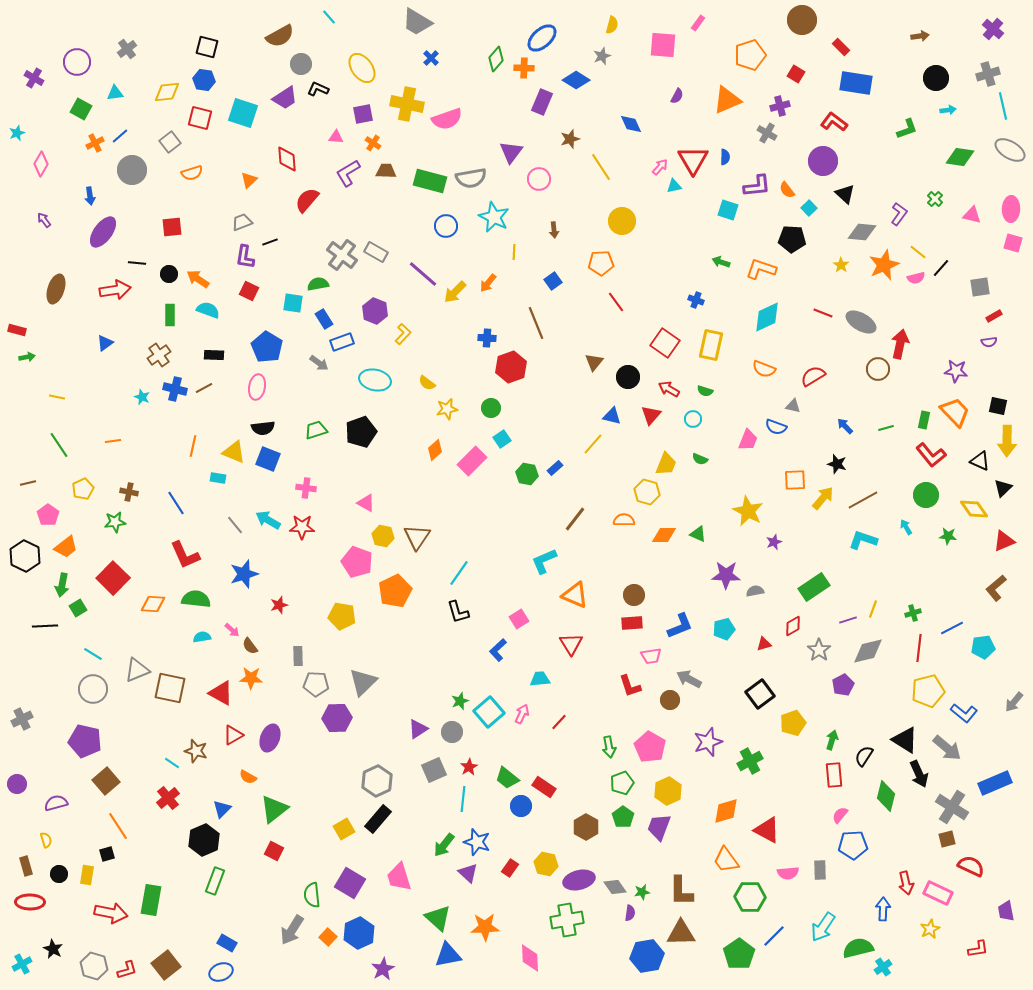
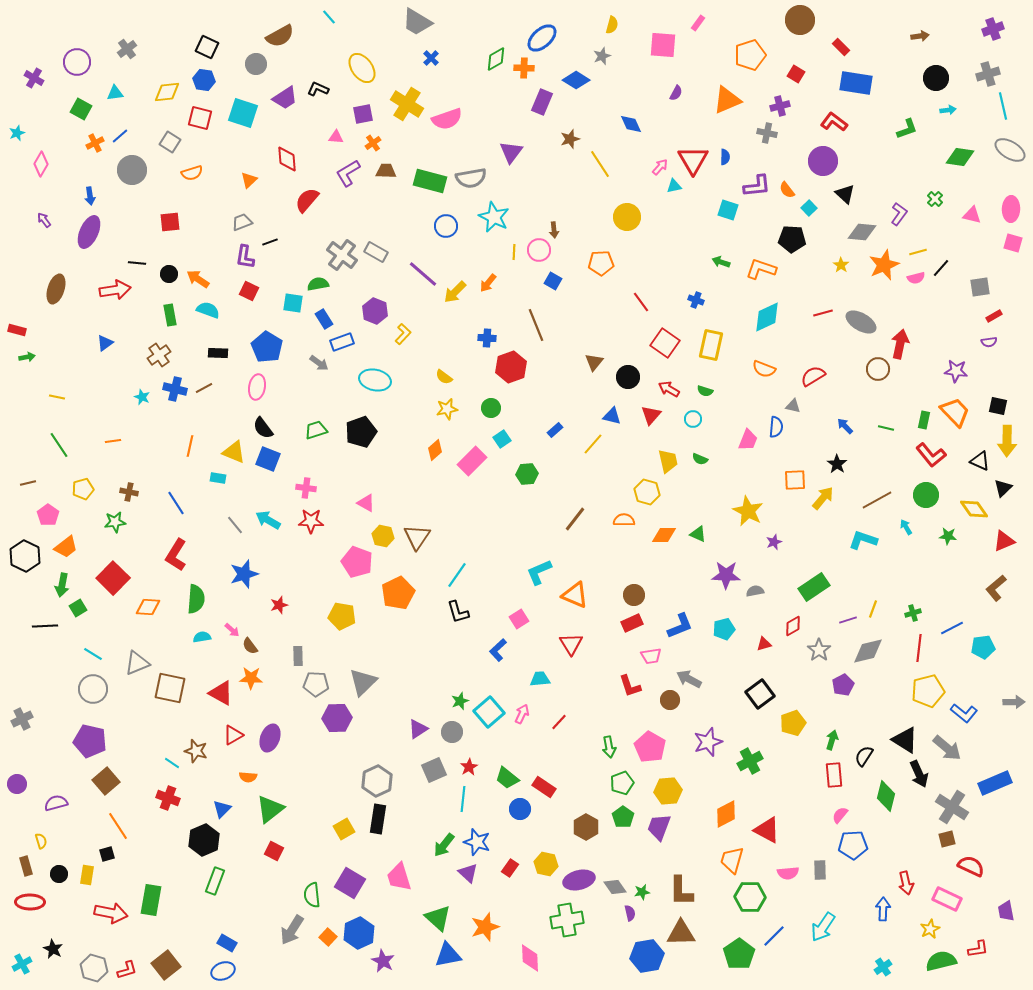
brown circle at (802, 20): moved 2 px left
purple cross at (993, 29): rotated 30 degrees clockwise
black square at (207, 47): rotated 10 degrees clockwise
green diamond at (496, 59): rotated 20 degrees clockwise
gray circle at (301, 64): moved 45 px left
purple semicircle at (677, 96): moved 1 px left, 3 px up
yellow cross at (407, 104): rotated 20 degrees clockwise
gray cross at (767, 133): rotated 18 degrees counterclockwise
gray square at (170, 142): rotated 20 degrees counterclockwise
orange cross at (373, 143): rotated 21 degrees clockwise
yellow line at (601, 167): moved 1 px left, 3 px up
pink circle at (539, 179): moved 71 px down
yellow circle at (622, 221): moved 5 px right, 4 px up
red square at (172, 227): moved 2 px left, 5 px up
purple ellipse at (103, 232): moved 14 px left; rotated 12 degrees counterclockwise
yellow line at (918, 252): rotated 54 degrees counterclockwise
blue square at (553, 281): rotated 24 degrees counterclockwise
red line at (616, 302): moved 25 px right
red line at (823, 313): rotated 36 degrees counterclockwise
green rectangle at (170, 315): rotated 10 degrees counterclockwise
brown line at (536, 323): moved 2 px down
black rectangle at (214, 355): moved 4 px right, 2 px up
yellow semicircle at (427, 383): moved 17 px right, 6 px up
blue semicircle at (776, 427): rotated 105 degrees counterclockwise
black semicircle at (263, 428): rotated 60 degrees clockwise
green line at (886, 428): rotated 28 degrees clockwise
orange line at (193, 446): moved 3 px left
yellow trapezoid at (666, 464): moved 2 px right, 3 px up; rotated 35 degrees counterclockwise
black star at (837, 464): rotated 18 degrees clockwise
blue rectangle at (555, 468): moved 38 px up
green hexagon at (527, 474): rotated 15 degrees counterclockwise
yellow pentagon at (83, 489): rotated 10 degrees clockwise
brown line at (863, 500): moved 14 px right
red star at (302, 527): moved 9 px right, 6 px up
red L-shape at (185, 555): moved 9 px left; rotated 56 degrees clockwise
cyan L-shape at (544, 561): moved 5 px left, 11 px down
cyan line at (459, 573): moved 2 px left, 2 px down
orange pentagon at (395, 591): moved 3 px right, 2 px down
green semicircle at (196, 599): rotated 88 degrees clockwise
orange diamond at (153, 604): moved 5 px left, 3 px down
red rectangle at (632, 623): rotated 20 degrees counterclockwise
gray triangle at (137, 670): moved 7 px up
gray arrow at (1014, 702): rotated 130 degrees counterclockwise
purple pentagon at (85, 741): moved 5 px right
orange semicircle at (248, 777): rotated 24 degrees counterclockwise
yellow hexagon at (668, 791): rotated 20 degrees clockwise
red cross at (168, 798): rotated 30 degrees counterclockwise
blue circle at (521, 806): moved 1 px left, 3 px down
green triangle at (274, 809): moved 4 px left
orange diamond at (726, 811): moved 3 px down; rotated 12 degrees counterclockwise
black rectangle at (378, 819): rotated 32 degrees counterclockwise
yellow semicircle at (46, 840): moved 5 px left, 1 px down
orange trapezoid at (726, 860): moved 6 px right; rotated 52 degrees clockwise
pink rectangle at (938, 893): moved 9 px right, 6 px down
purple semicircle at (630, 913): rotated 21 degrees counterclockwise
orange star at (485, 927): rotated 16 degrees counterclockwise
green semicircle at (858, 948): moved 83 px right, 13 px down
gray hexagon at (94, 966): moved 2 px down
purple star at (383, 969): moved 8 px up; rotated 15 degrees counterclockwise
blue ellipse at (221, 972): moved 2 px right, 1 px up
